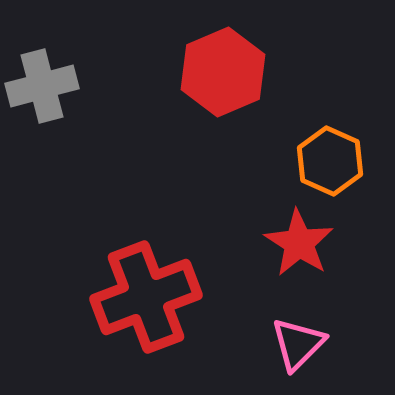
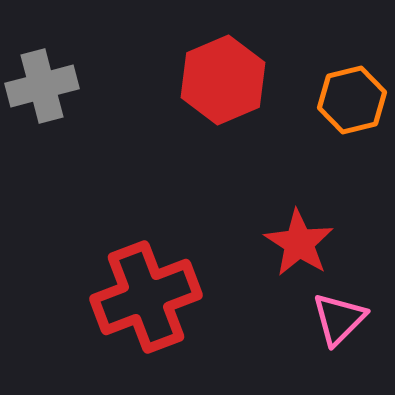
red hexagon: moved 8 px down
orange hexagon: moved 22 px right, 61 px up; rotated 22 degrees clockwise
pink triangle: moved 41 px right, 25 px up
